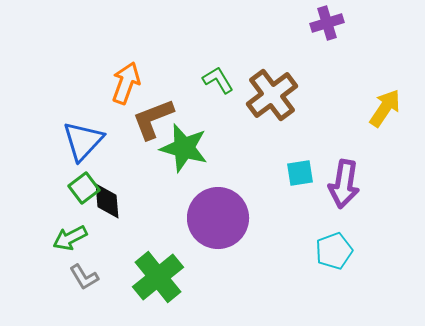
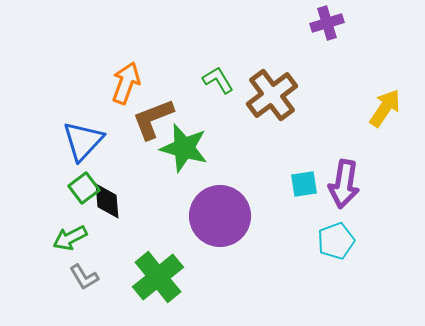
cyan square: moved 4 px right, 11 px down
purple circle: moved 2 px right, 2 px up
cyan pentagon: moved 2 px right, 10 px up
